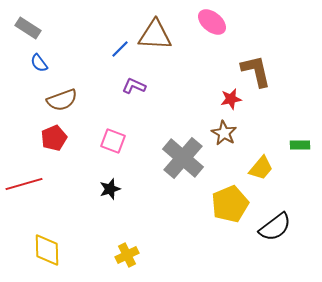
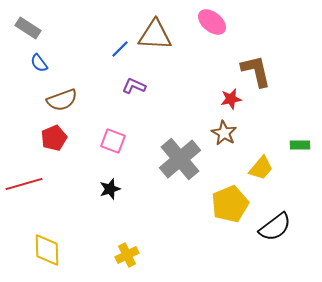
gray cross: moved 3 px left, 1 px down; rotated 9 degrees clockwise
